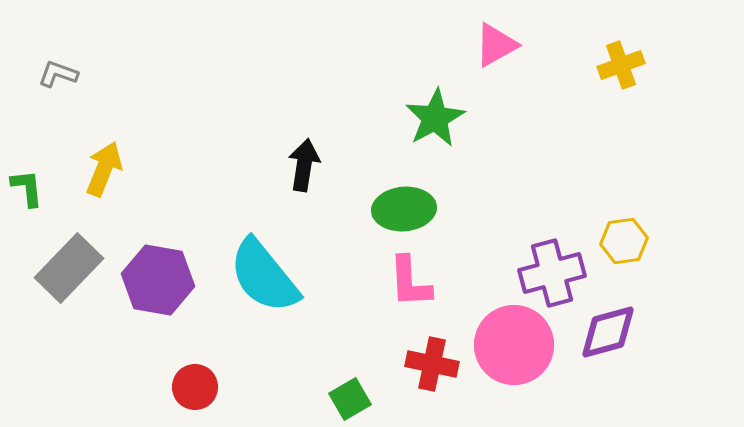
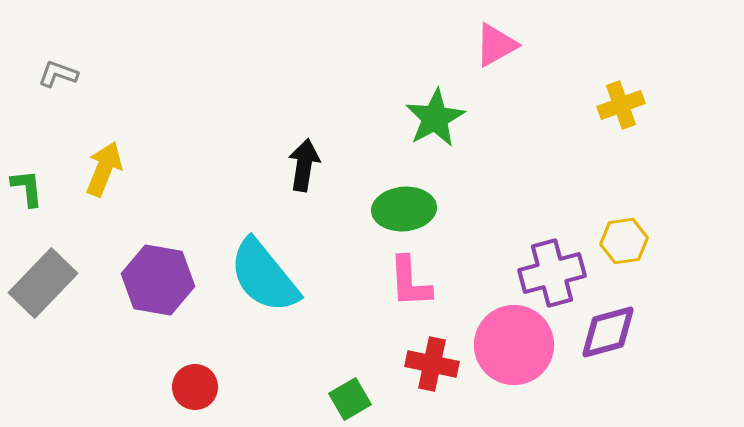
yellow cross: moved 40 px down
gray rectangle: moved 26 px left, 15 px down
